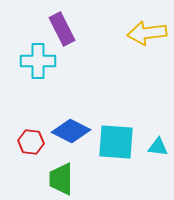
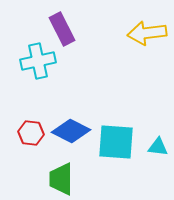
cyan cross: rotated 12 degrees counterclockwise
red hexagon: moved 9 px up
